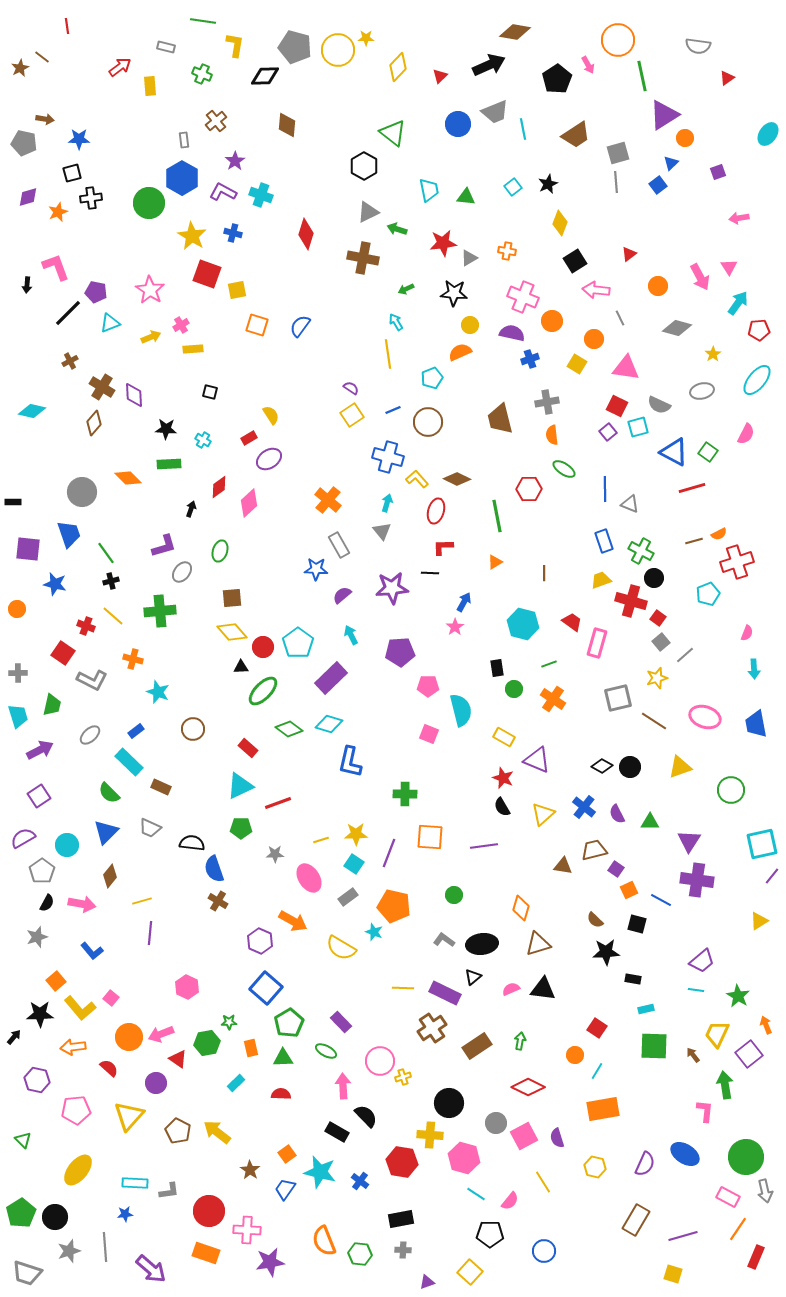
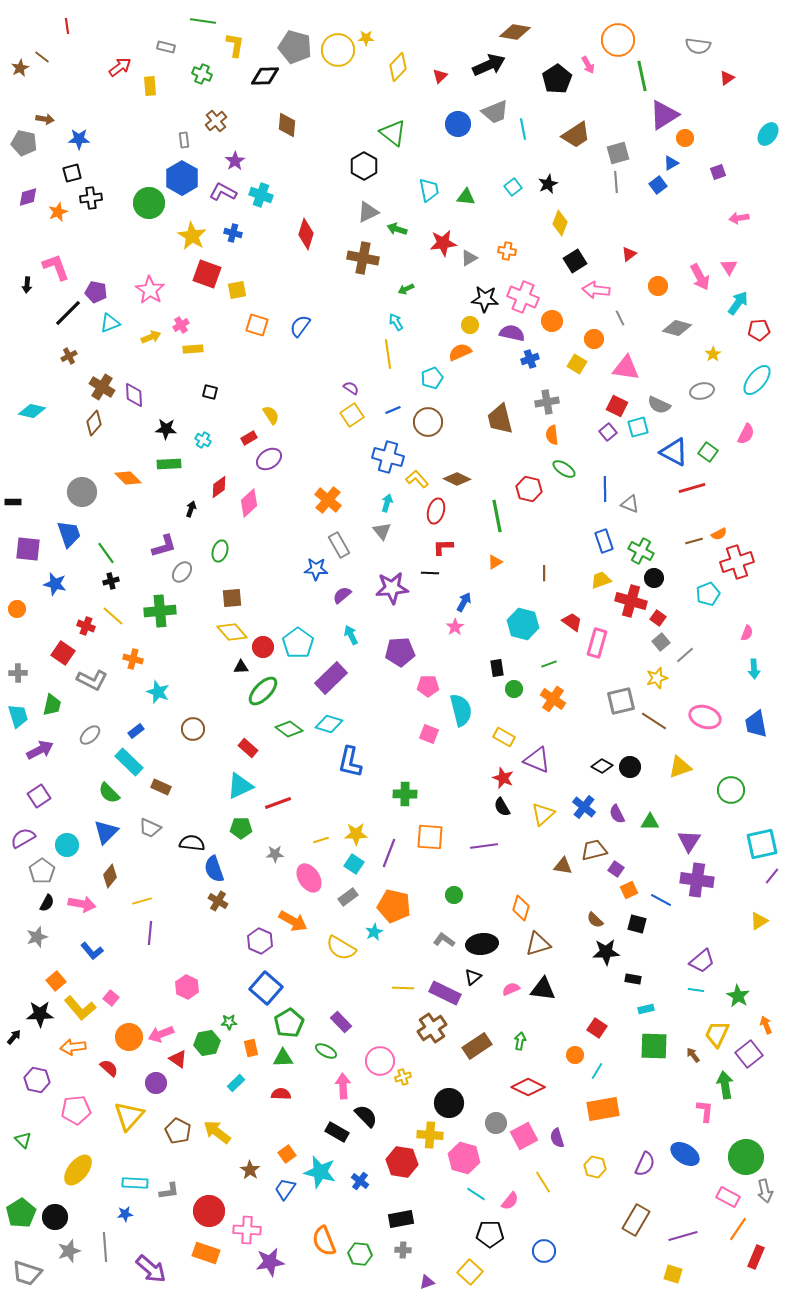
blue triangle at (671, 163): rotated 14 degrees clockwise
black star at (454, 293): moved 31 px right, 6 px down
brown cross at (70, 361): moved 1 px left, 5 px up
red hexagon at (529, 489): rotated 15 degrees clockwise
gray square at (618, 698): moved 3 px right, 3 px down
cyan star at (374, 932): rotated 24 degrees clockwise
